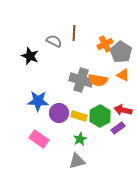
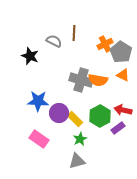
yellow rectangle: moved 4 px left, 3 px down; rotated 28 degrees clockwise
